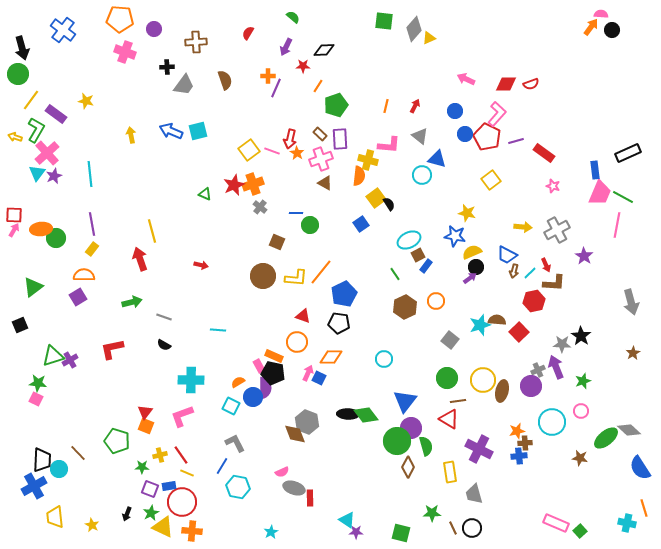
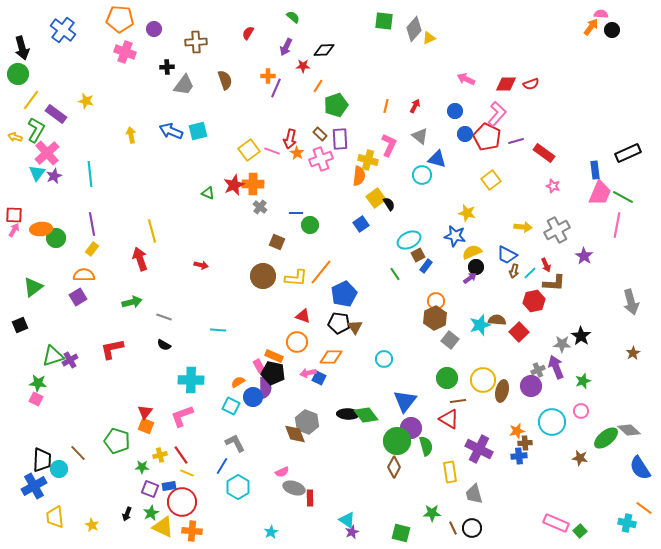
pink L-shape at (389, 145): rotated 70 degrees counterclockwise
brown triangle at (325, 183): moved 30 px right, 144 px down; rotated 28 degrees clockwise
orange cross at (253, 184): rotated 20 degrees clockwise
green triangle at (205, 194): moved 3 px right, 1 px up
brown hexagon at (405, 307): moved 30 px right, 11 px down
pink arrow at (308, 373): rotated 126 degrees counterclockwise
brown diamond at (408, 467): moved 14 px left
cyan hexagon at (238, 487): rotated 20 degrees clockwise
orange line at (644, 508): rotated 36 degrees counterclockwise
purple star at (356, 532): moved 4 px left; rotated 24 degrees counterclockwise
